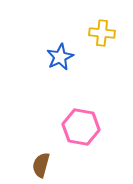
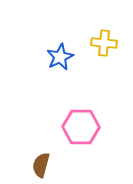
yellow cross: moved 2 px right, 10 px down
pink hexagon: rotated 9 degrees counterclockwise
